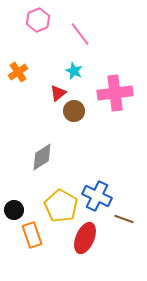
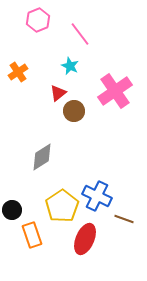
cyan star: moved 4 px left, 5 px up
pink cross: moved 2 px up; rotated 28 degrees counterclockwise
yellow pentagon: moved 1 px right; rotated 8 degrees clockwise
black circle: moved 2 px left
red ellipse: moved 1 px down
